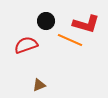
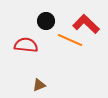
red L-shape: rotated 152 degrees counterclockwise
red semicircle: rotated 25 degrees clockwise
